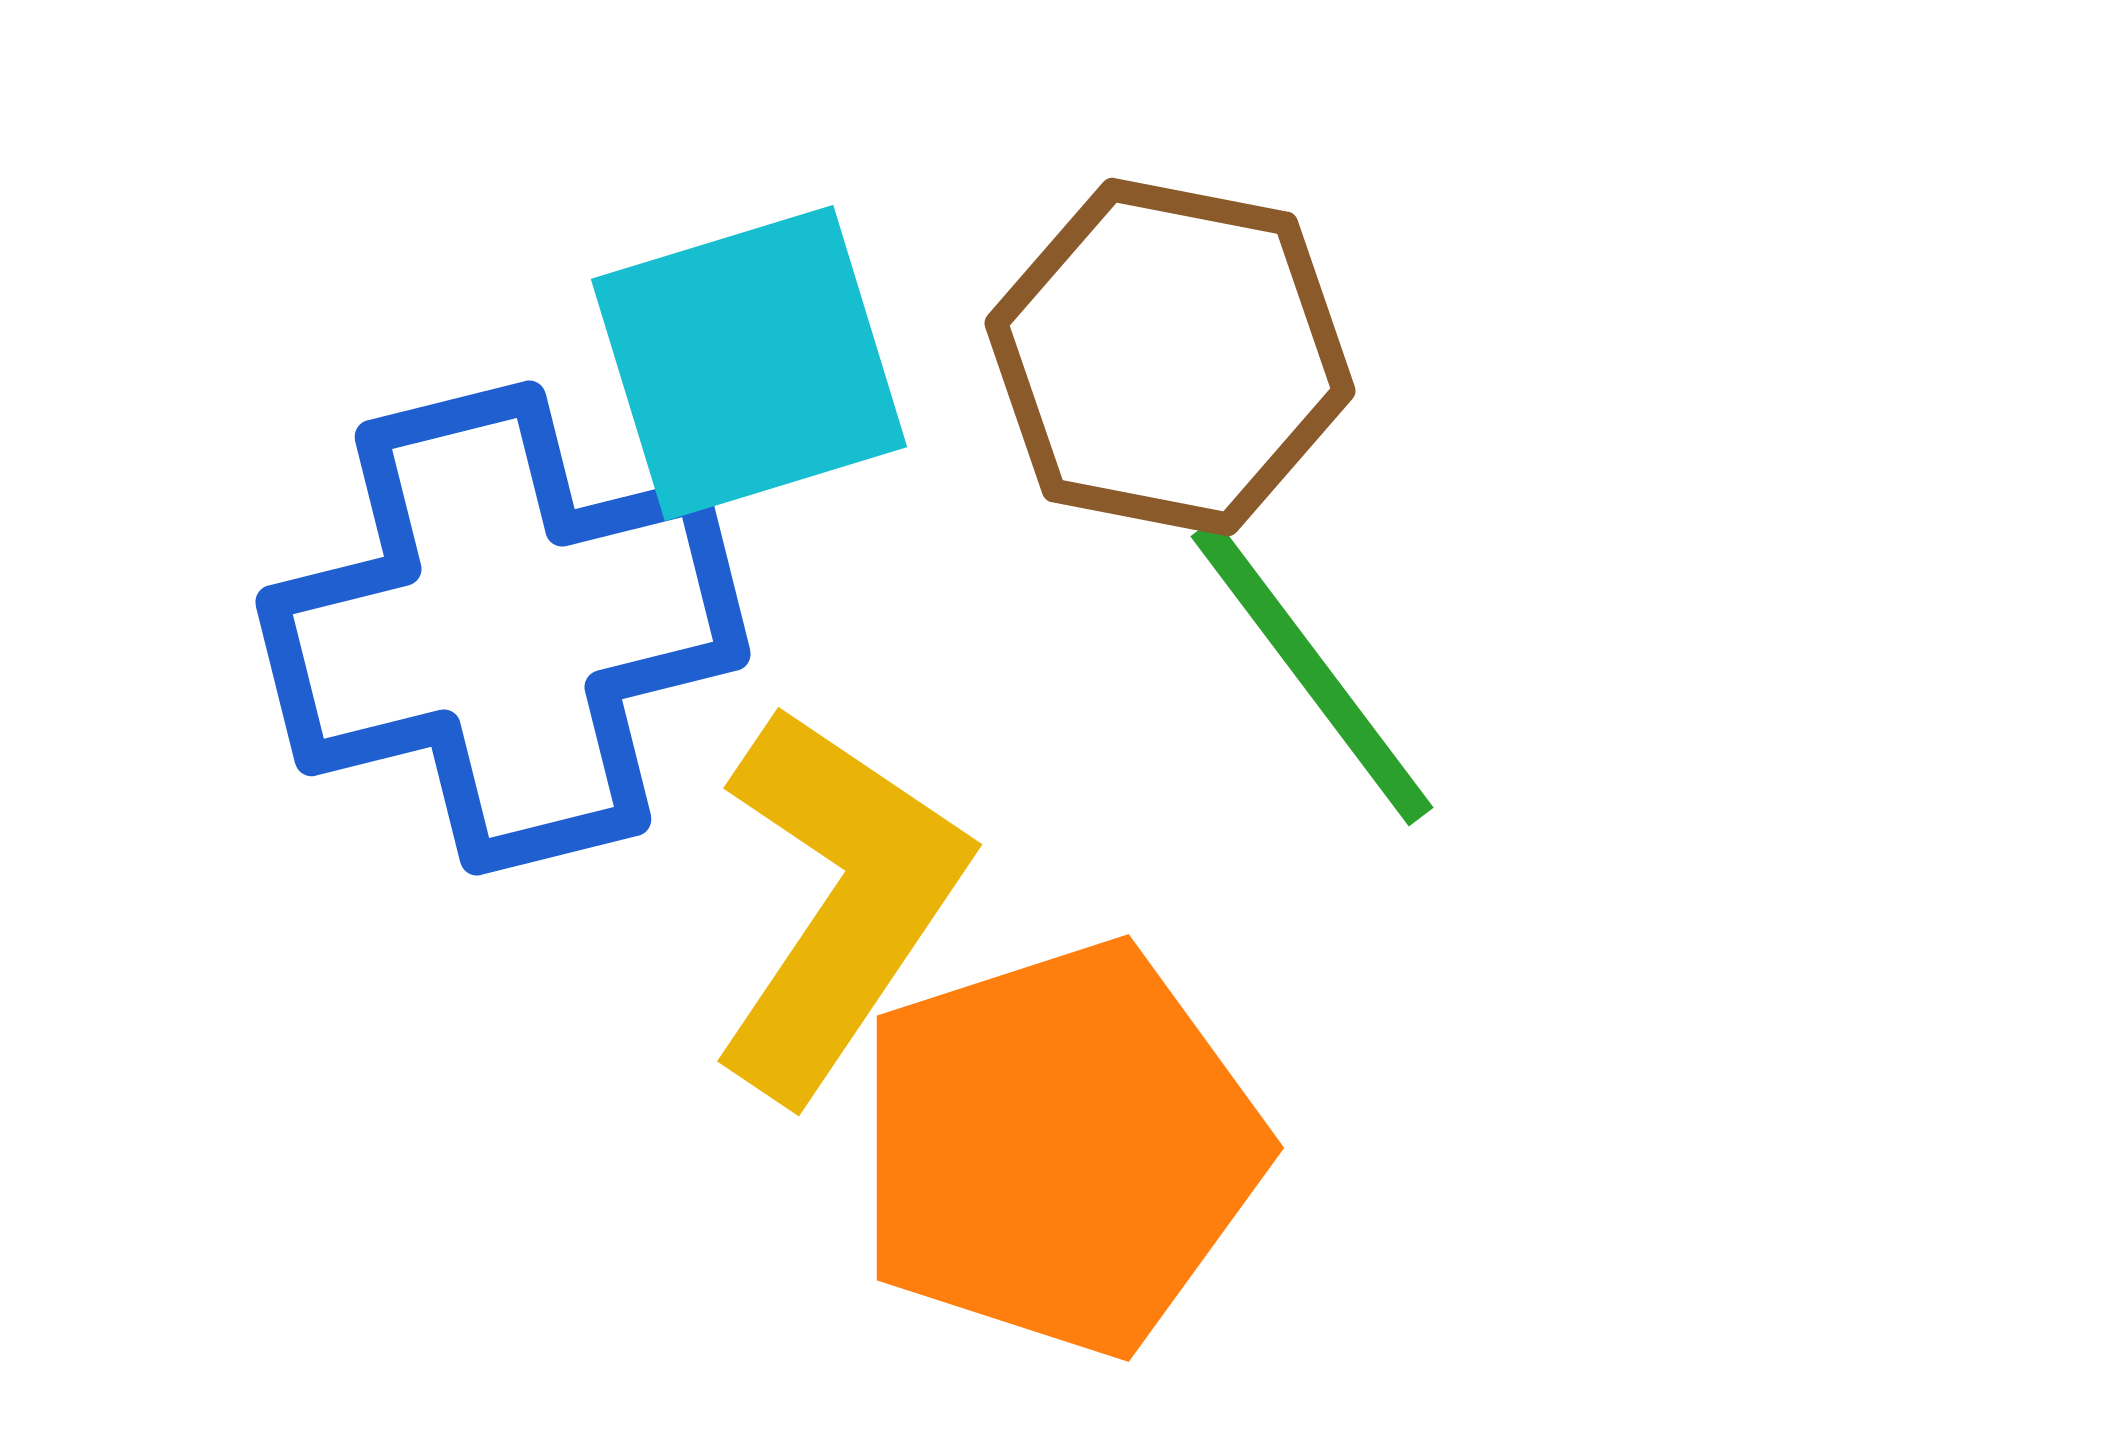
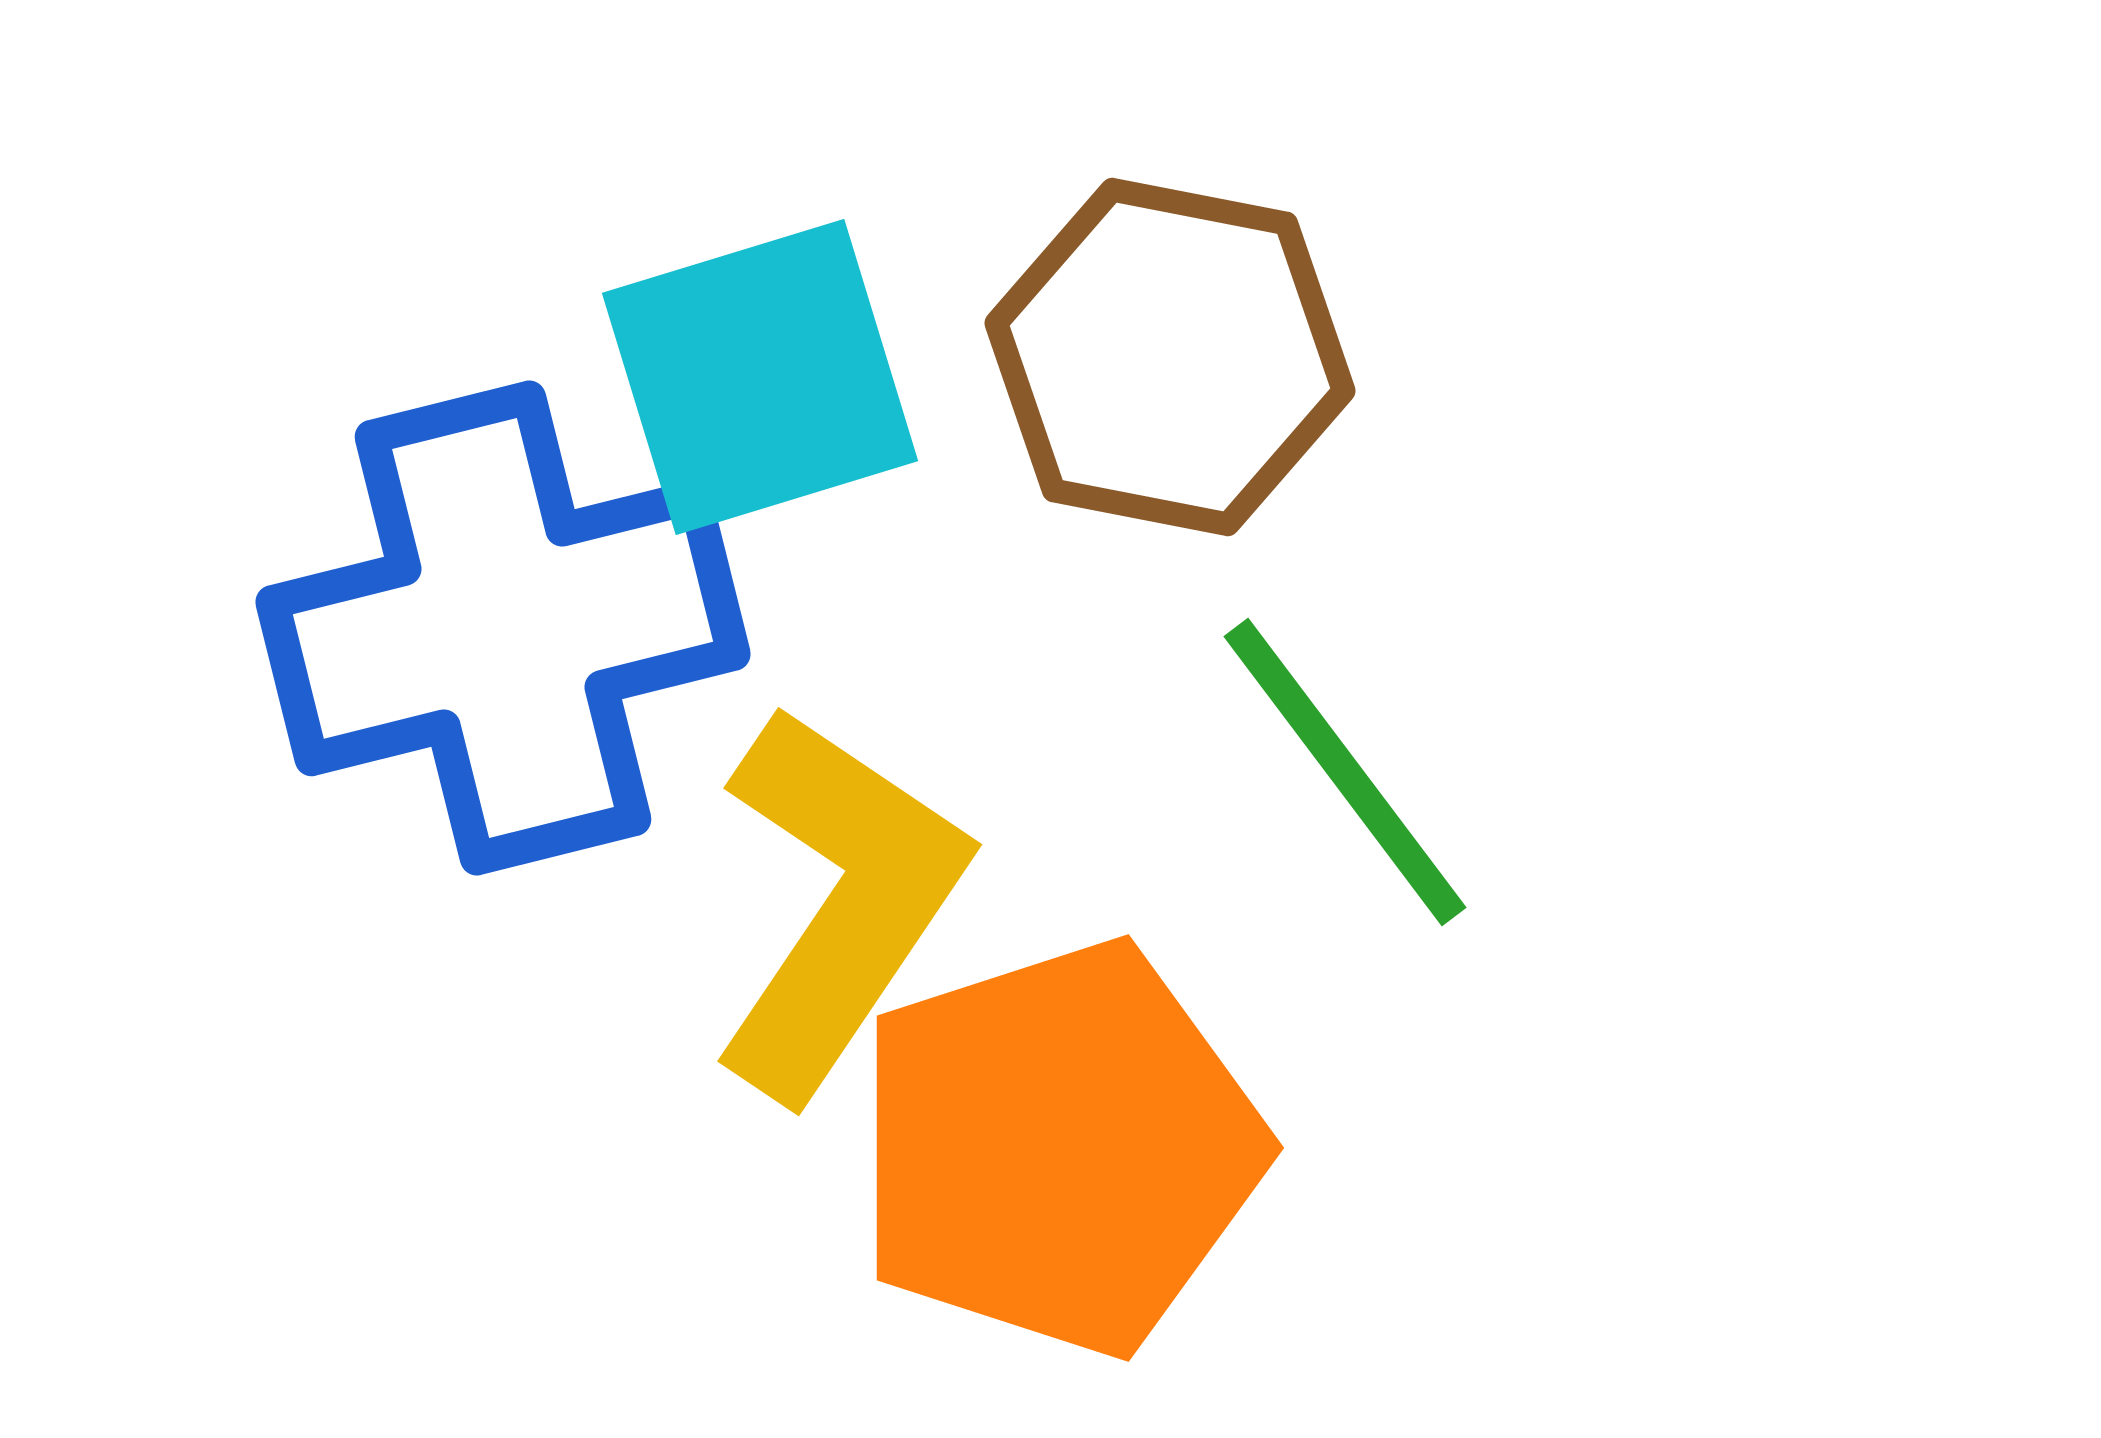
cyan square: moved 11 px right, 14 px down
green line: moved 33 px right, 100 px down
